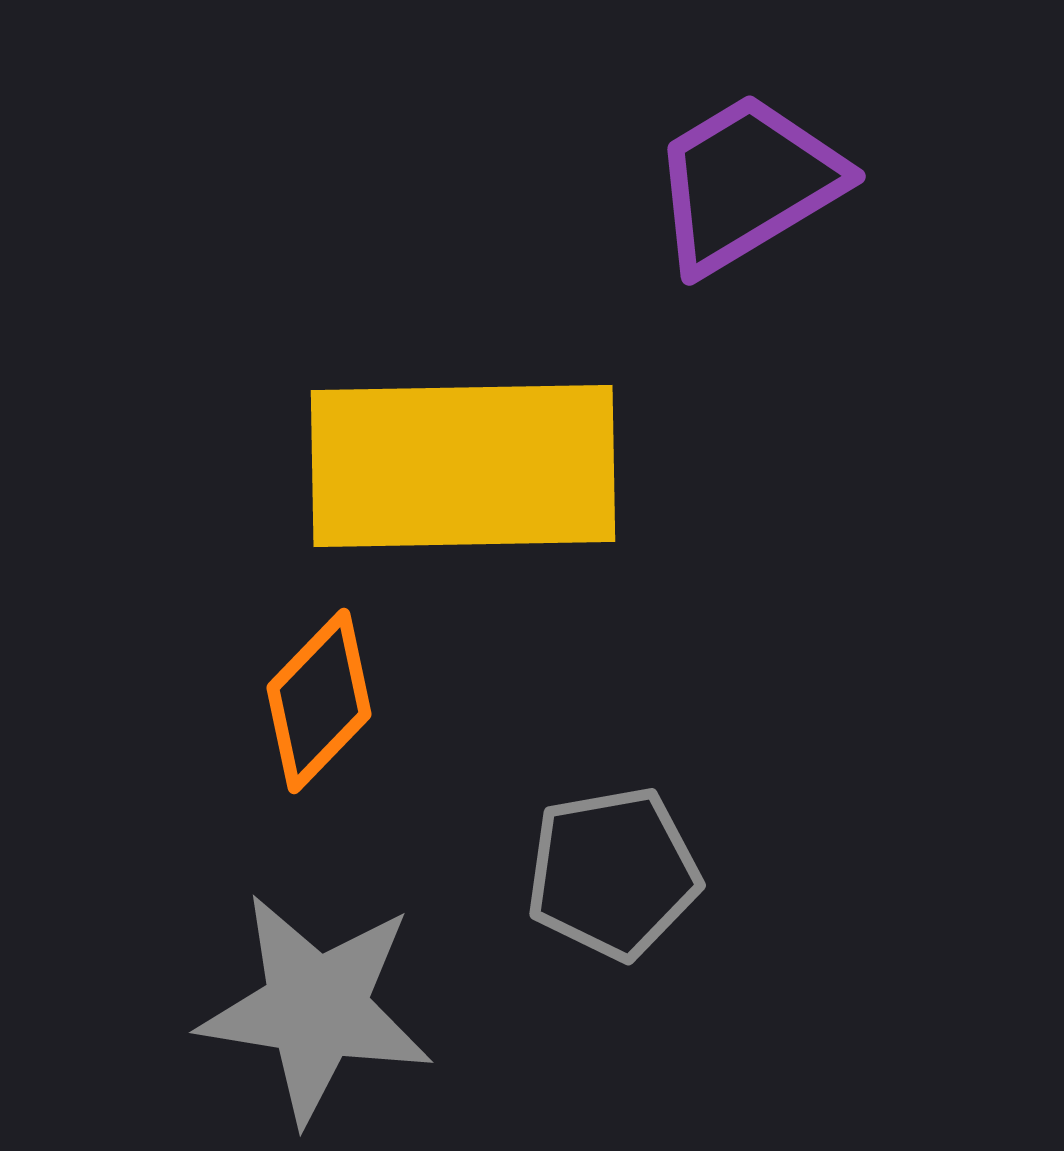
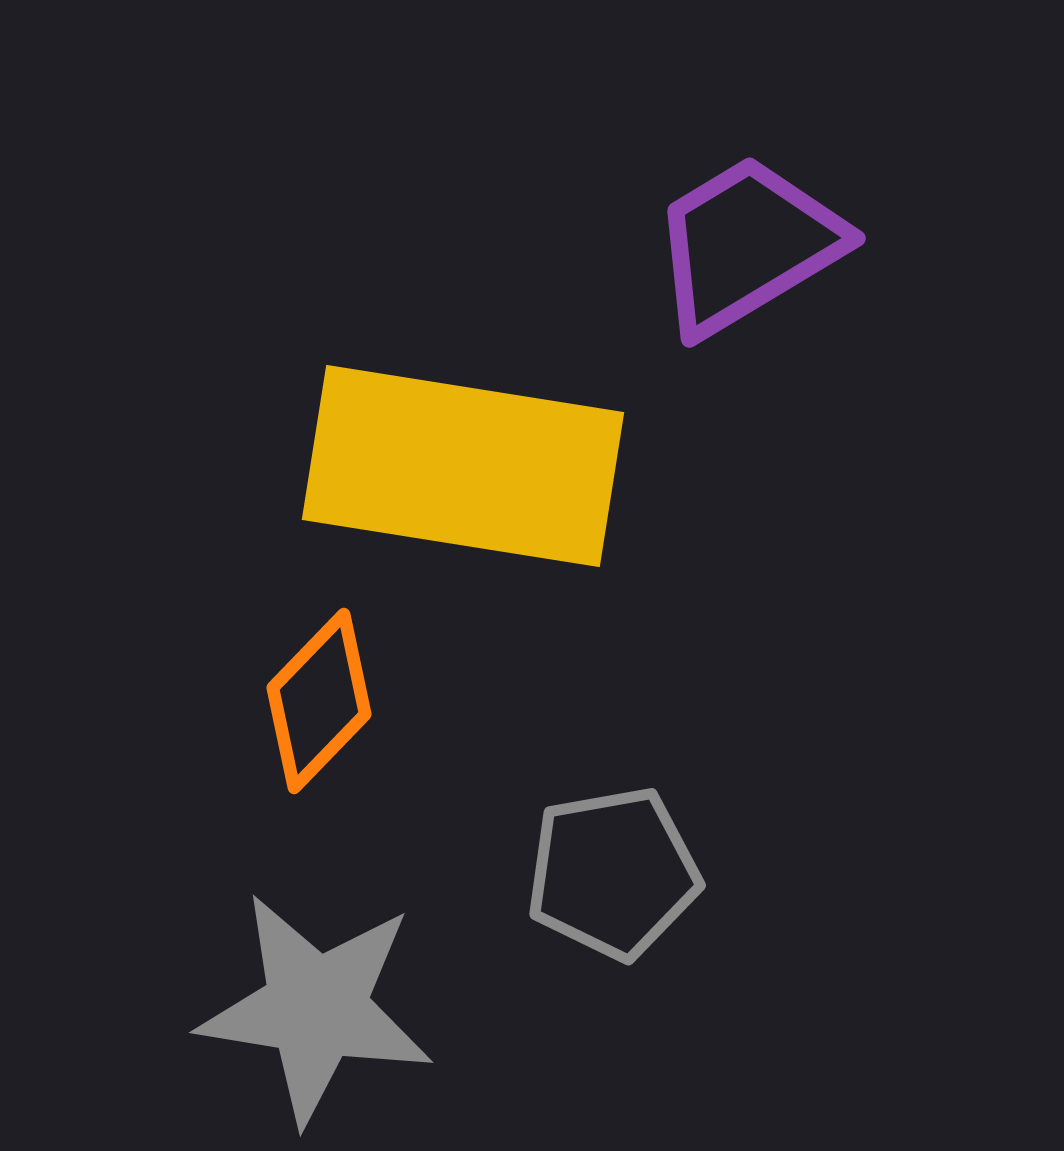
purple trapezoid: moved 62 px down
yellow rectangle: rotated 10 degrees clockwise
